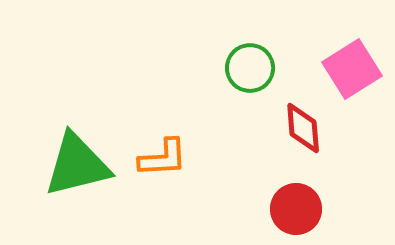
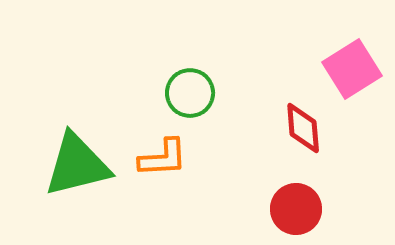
green circle: moved 60 px left, 25 px down
